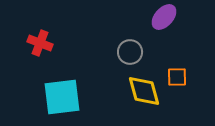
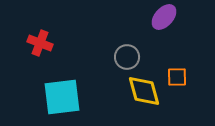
gray circle: moved 3 px left, 5 px down
